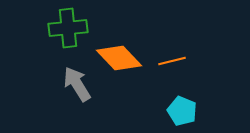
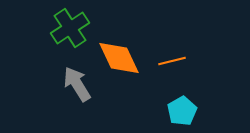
green cross: moved 2 px right; rotated 27 degrees counterclockwise
orange diamond: rotated 18 degrees clockwise
cyan pentagon: rotated 20 degrees clockwise
